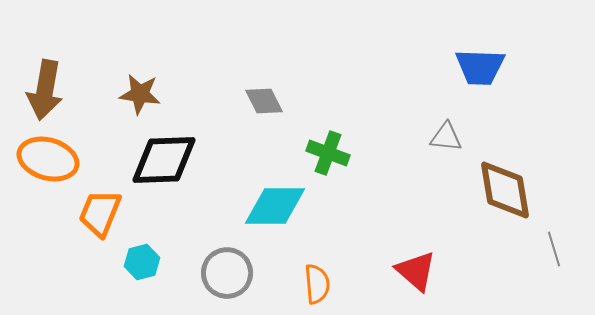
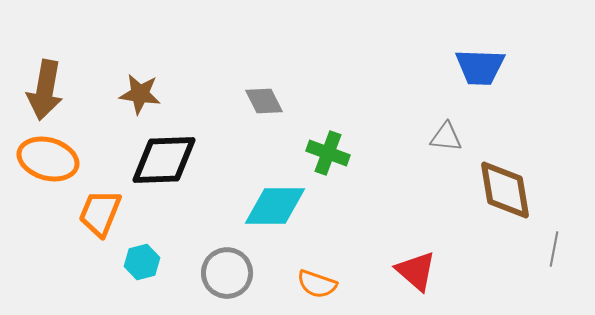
gray line: rotated 28 degrees clockwise
orange semicircle: rotated 114 degrees clockwise
